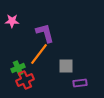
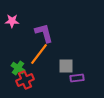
purple L-shape: moved 1 px left
green cross: rotated 32 degrees counterclockwise
purple rectangle: moved 3 px left, 5 px up
